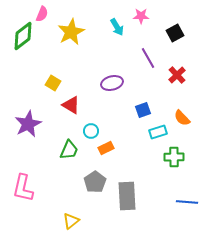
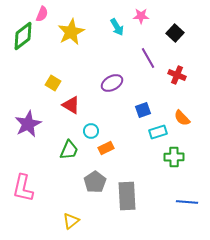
black square: rotated 18 degrees counterclockwise
red cross: rotated 24 degrees counterclockwise
purple ellipse: rotated 15 degrees counterclockwise
